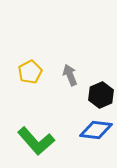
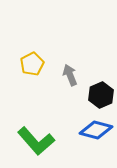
yellow pentagon: moved 2 px right, 8 px up
blue diamond: rotated 8 degrees clockwise
